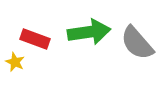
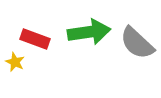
gray semicircle: rotated 6 degrees counterclockwise
